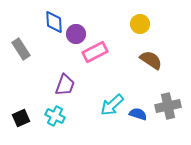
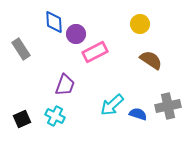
black square: moved 1 px right, 1 px down
